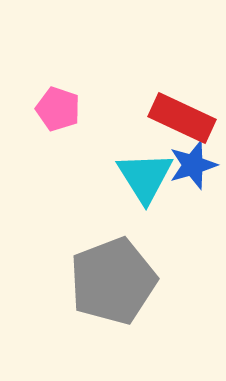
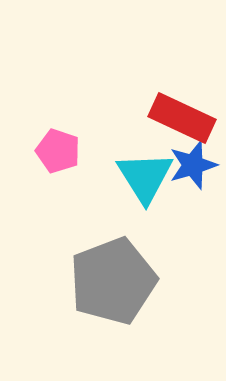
pink pentagon: moved 42 px down
